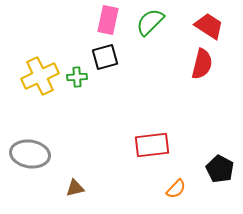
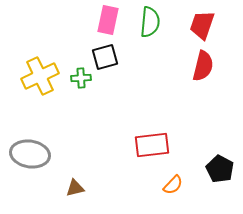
green semicircle: rotated 140 degrees clockwise
red trapezoid: moved 7 px left, 1 px up; rotated 104 degrees counterclockwise
red semicircle: moved 1 px right, 2 px down
green cross: moved 4 px right, 1 px down
orange semicircle: moved 3 px left, 4 px up
